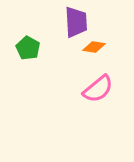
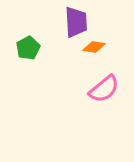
green pentagon: rotated 15 degrees clockwise
pink semicircle: moved 6 px right
